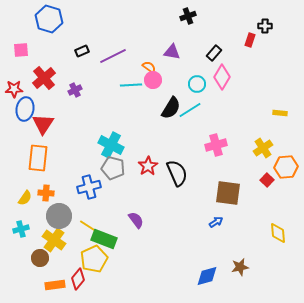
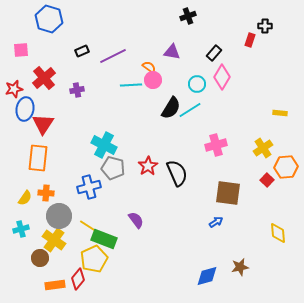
red star at (14, 89): rotated 12 degrees counterclockwise
purple cross at (75, 90): moved 2 px right; rotated 16 degrees clockwise
cyan cross at (111, 145): moved 7 px left
